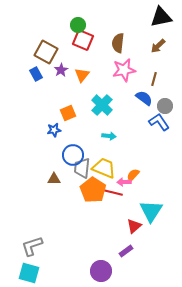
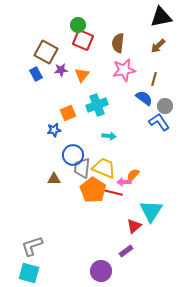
purple star: rotated 24 degrees clockwise
cyan cross: moved 5 px left; rotated 25 degrees clockwise
